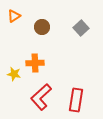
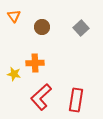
orange triangle: rotated 32 degrees counterclockwise
